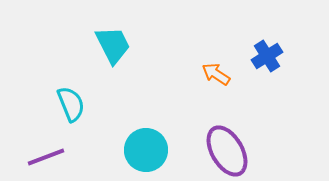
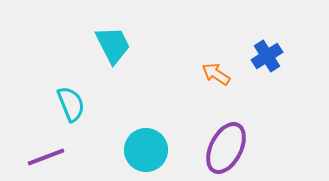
purple ellipse: moved 1 px left, 3 px up; rotated 57 degrees clockwise
